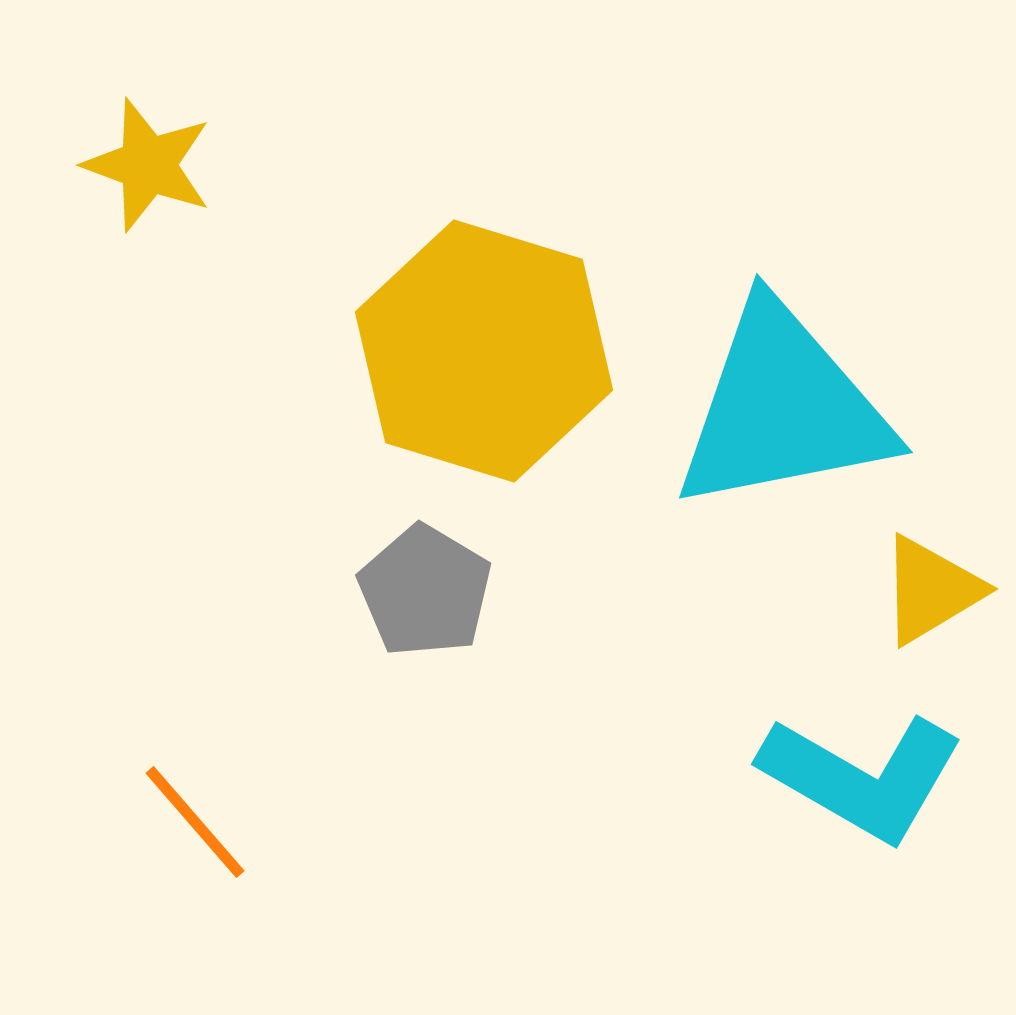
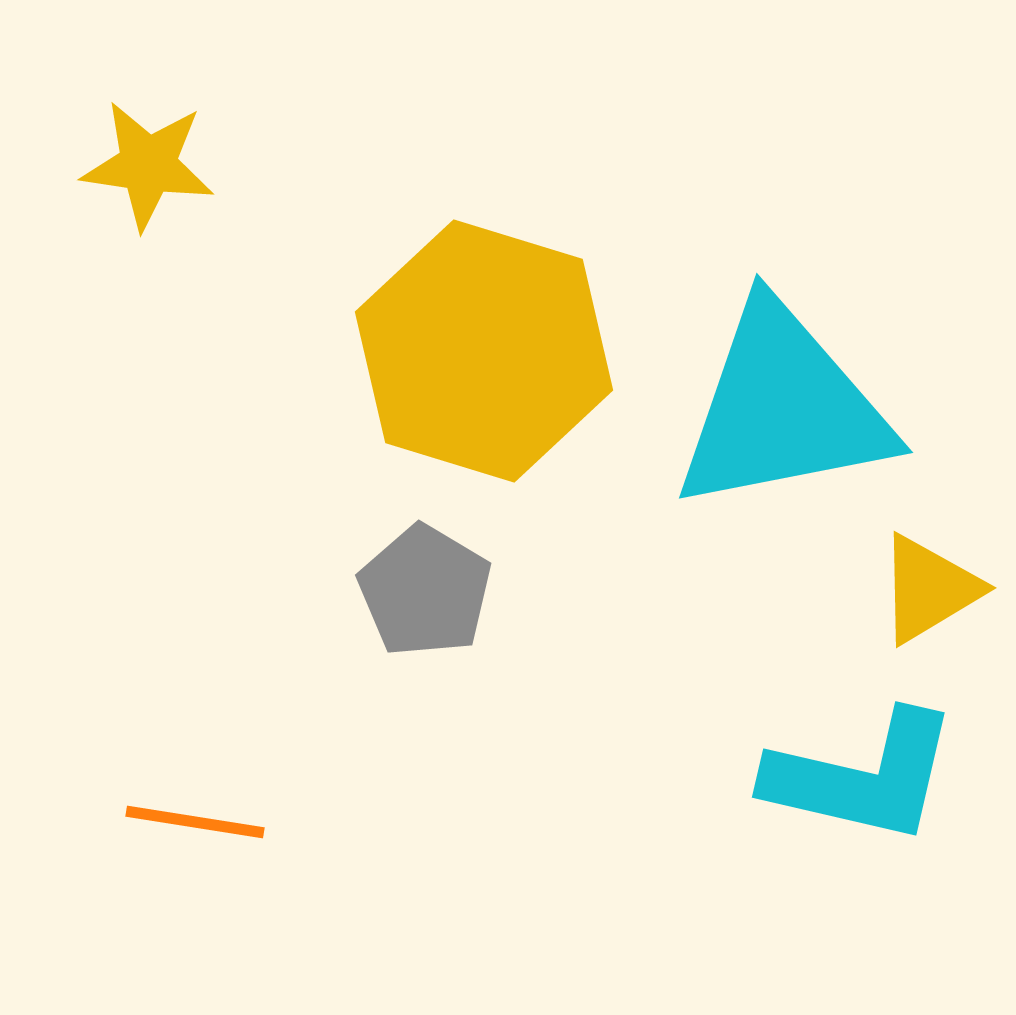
yellow star: rotated 12 degrees counterclockwise
yellow triangle: moved 2 px left, 1 px up
cyan L-shape: rotated 17 degrees counterclockwise
orange line: rotated 40 degrees counterclockwise
